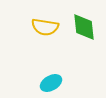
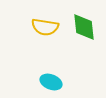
cyan ellipse: moved 1 px up; rotated 50 degrees clockwise
